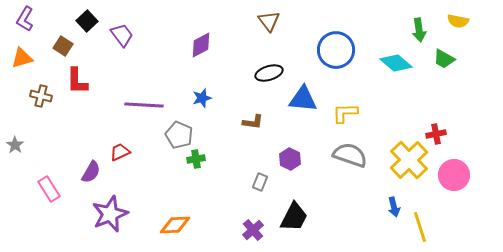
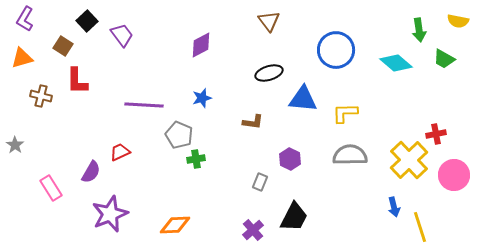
gray semicircle: rotated 20 degrees counterclockwise
pink rectangle: moved 2 px right, 1 px up
